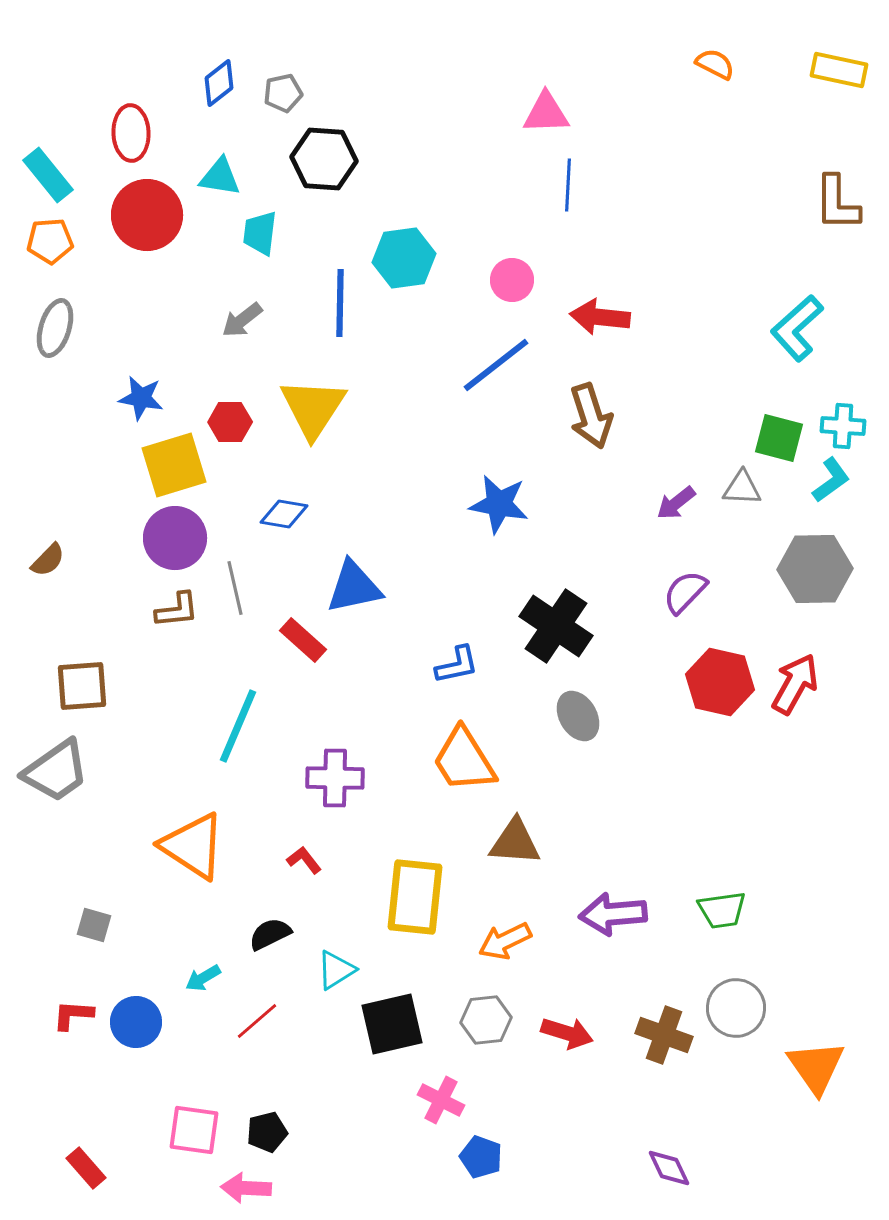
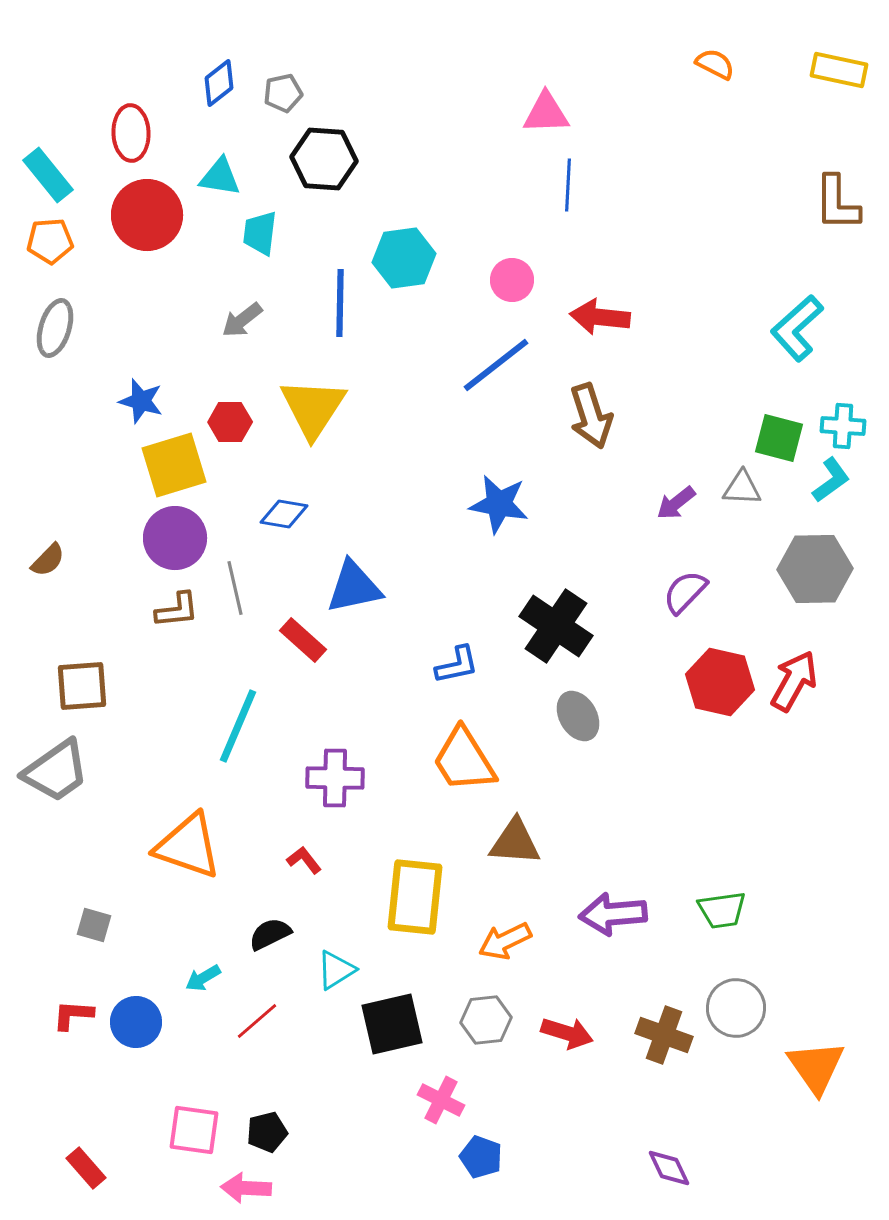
blue star at (141, 398): moved 3 px down; rotated 6 degrees clockwise
red arrow at (795, 684): moved 1 px left, 3 px up
orange triangle at (193, 846): moved 5 px left; rotated 14 degrees counterclockwise
